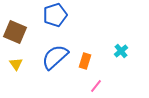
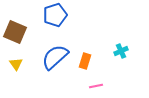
cyan cross: rotated 16 degrees clockwise
pink line: rotated 40 degrees clockwise
